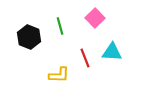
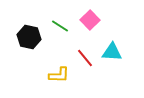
pink square: moved 5 px left, 2 px down
green line: rotated 42 degrees counterclockwise
black hexagon: rotated 10 degrees counterclockwise
red line: rotated 18 degrees counterclockwise
